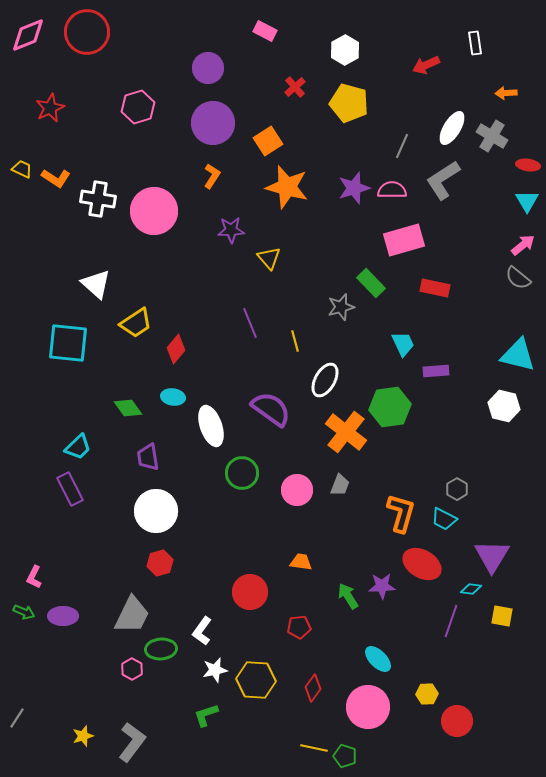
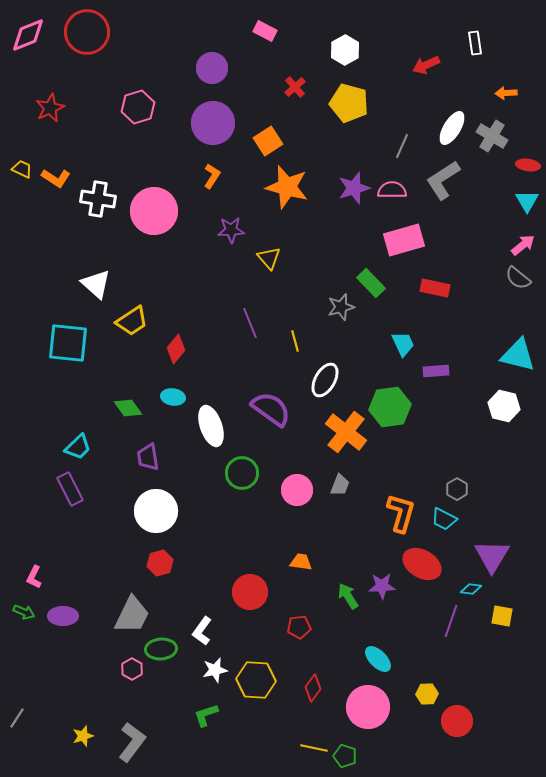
purple circle at (208, 68): moved 4 px right
yellow trapezoid at (136, 323): moved 4 px left, 2 px up
